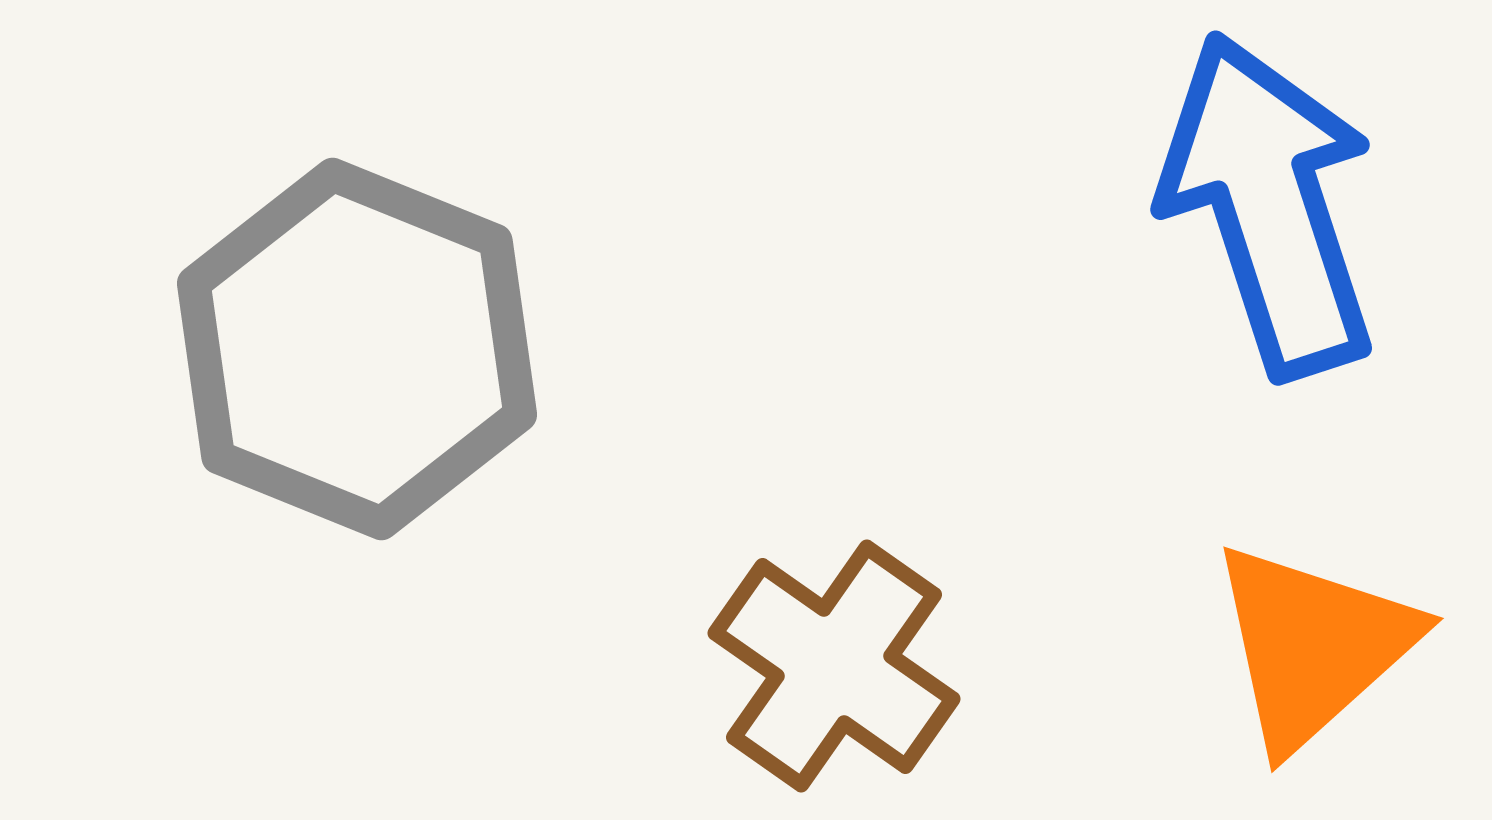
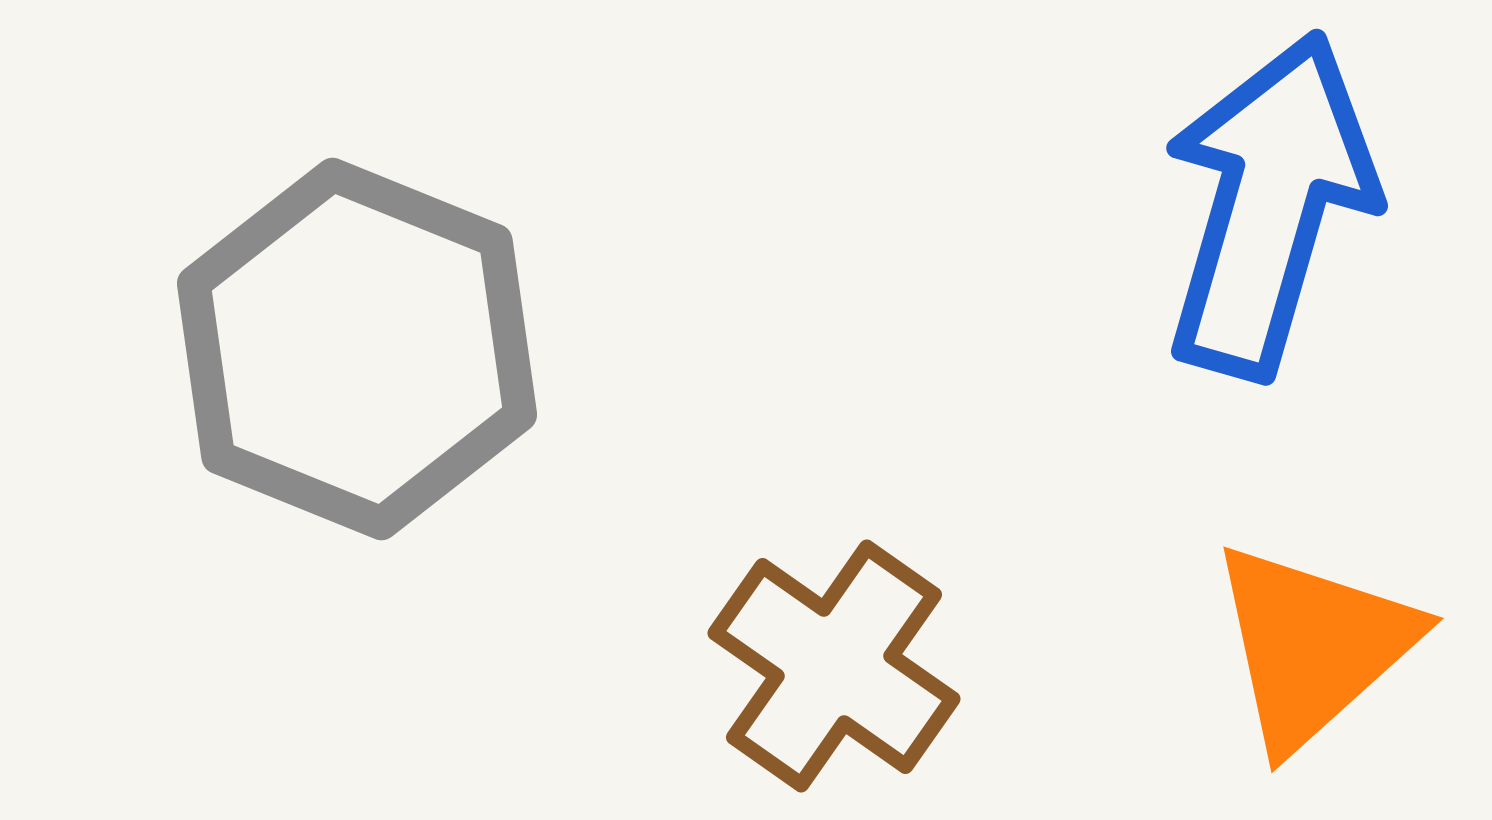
blue arrow: rotated 34 degrees clockwise
